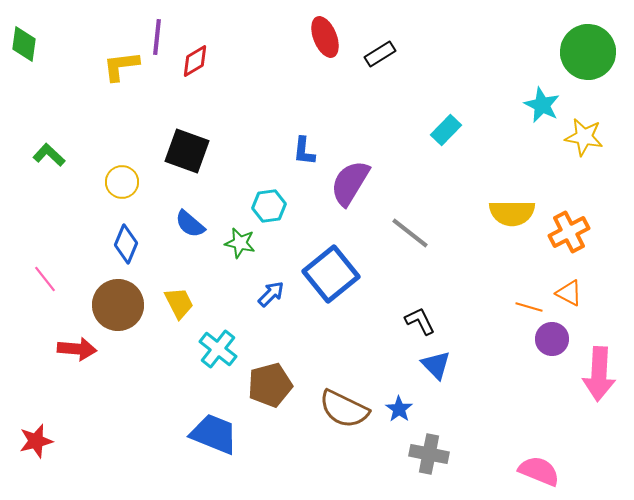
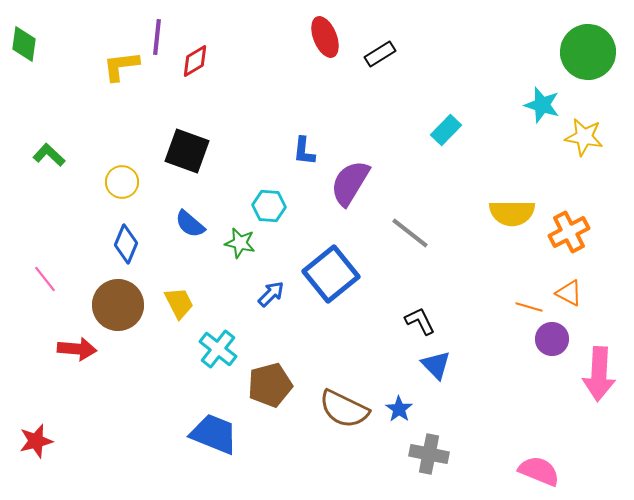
cyan star at (542, 105): rotated 9 degrees counterclockwise
cyan hexagon at (269, 206): rotated 12 degrees clockwise
